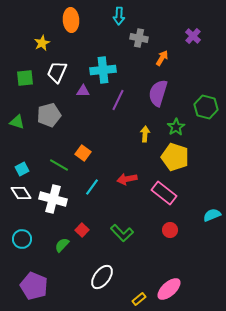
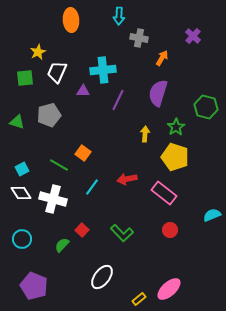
yellow star: moved 4 px left, 9 px down
